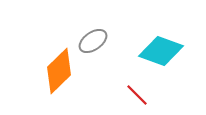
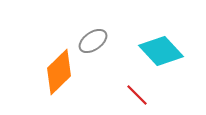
cyan diamond: rotated 27 degrees clockwise
orange diamond: moved 1 px down
